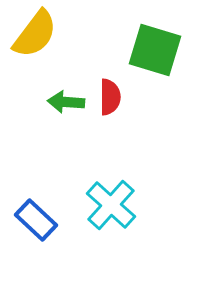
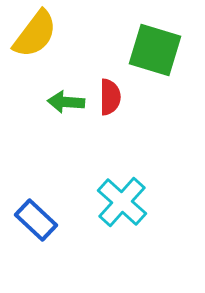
cyan cross: moved 11 px right, 3 px up
